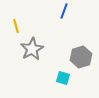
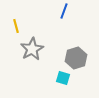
gray hexagon: moved 5 px left, 1 px down
